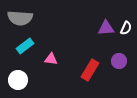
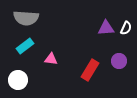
gray semicircle: moved 6 px right
